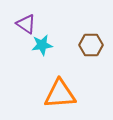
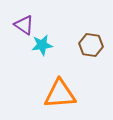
purple triangle: moved 2 px left, 1 px down
brown hexagon: rotated 10 degrees clockwise
